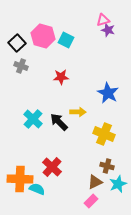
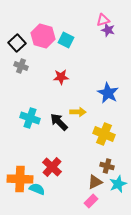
cyan cross: moved 3 px left, 1 px up; rotated 24 degrees counterclockwise
